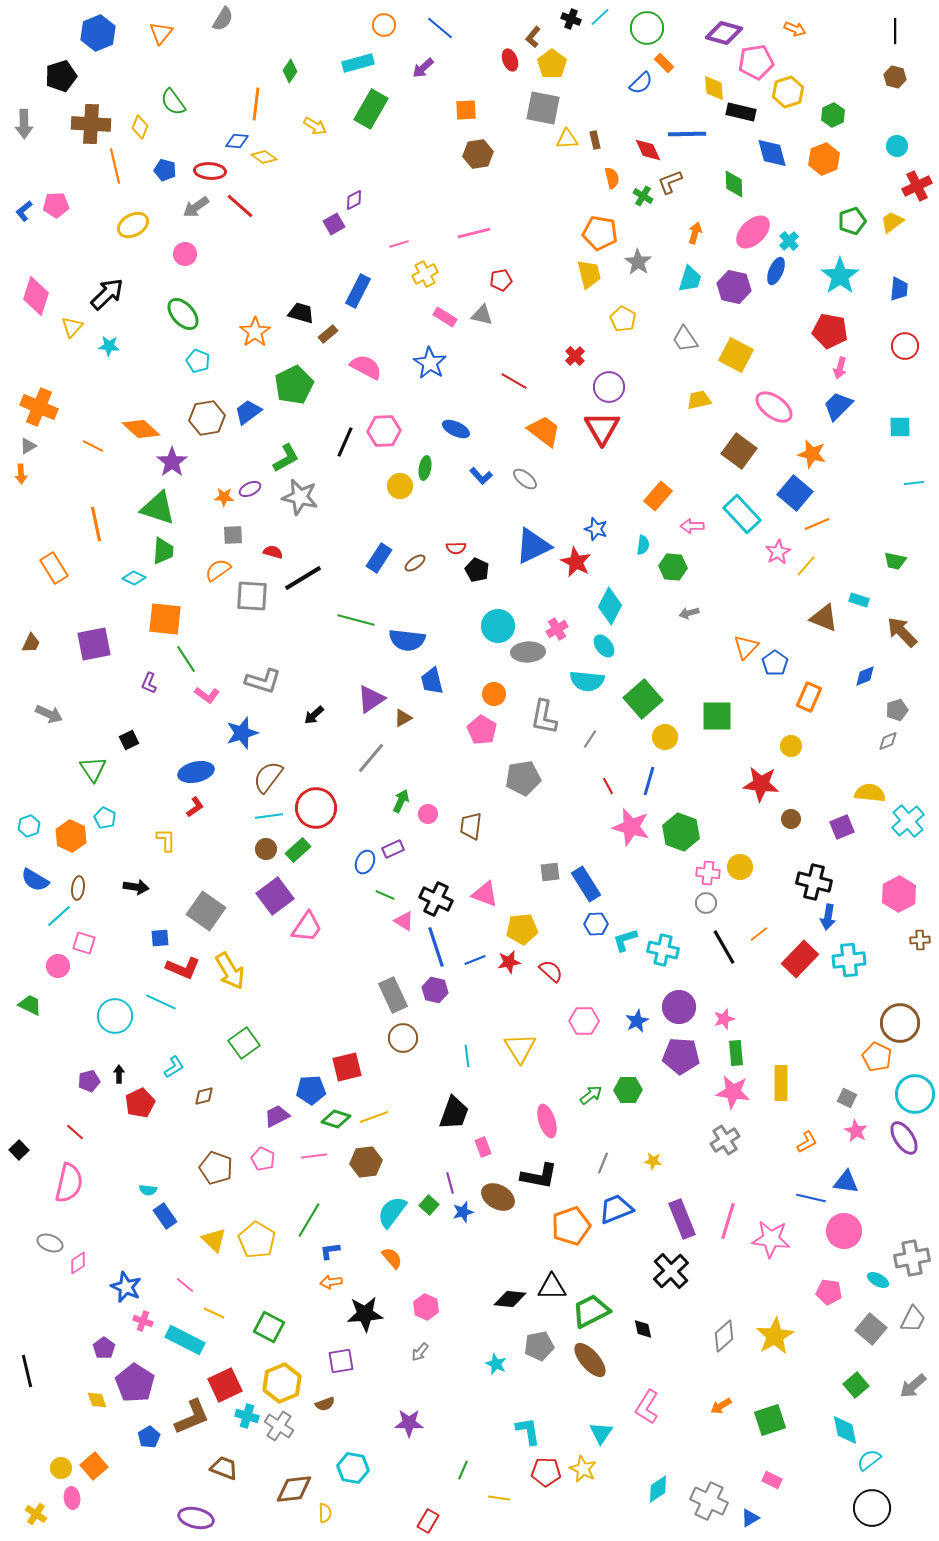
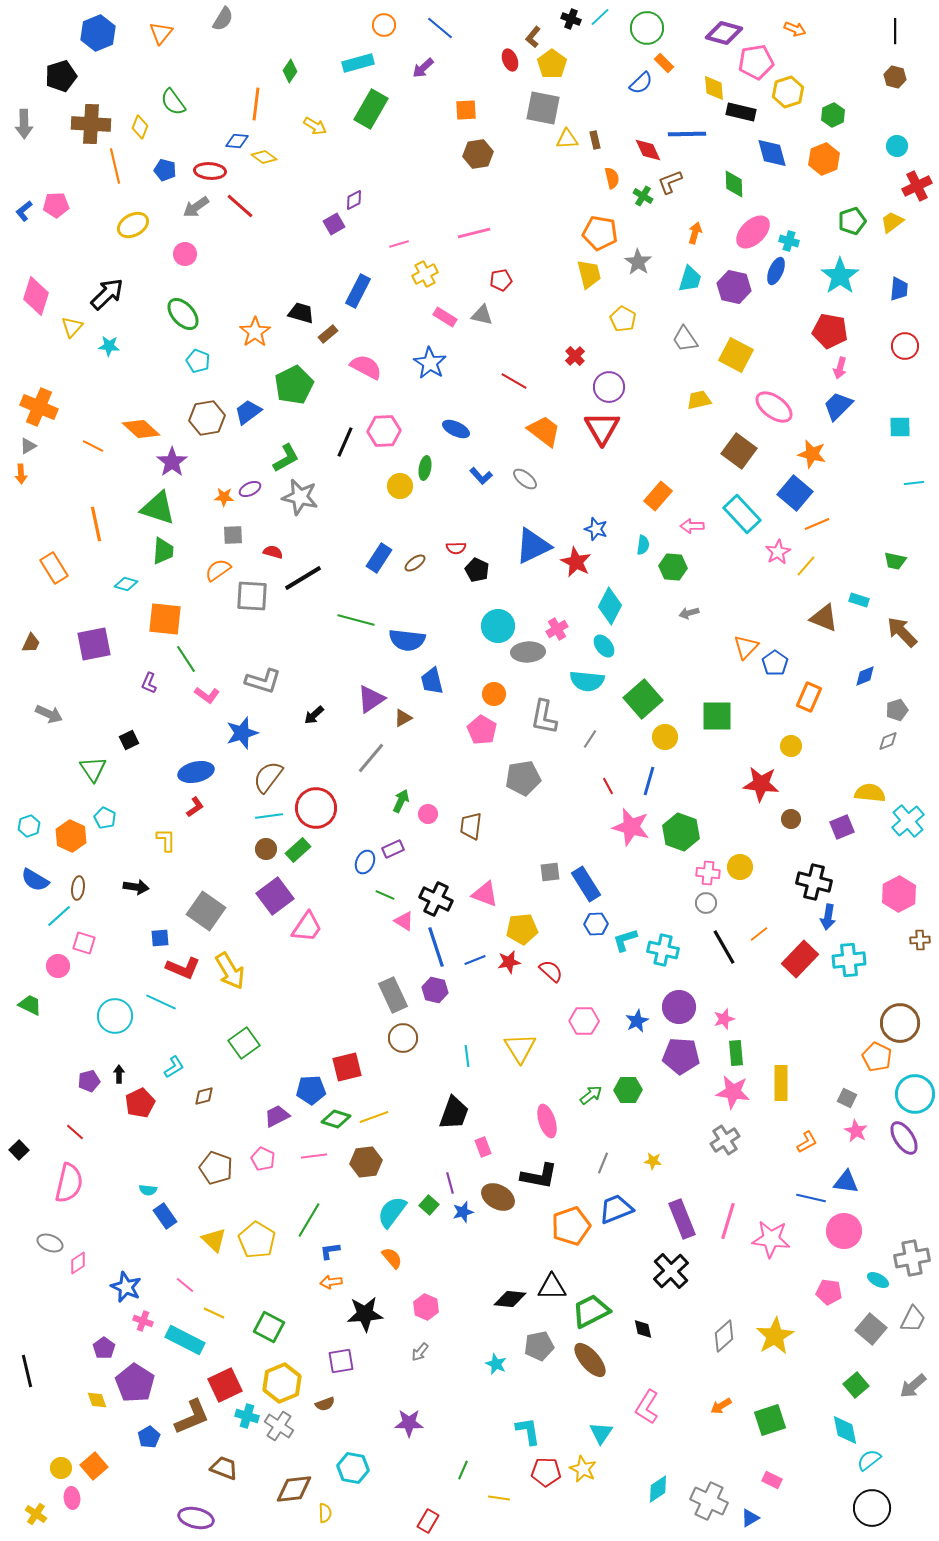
cyan cross at (789, 241): rotated 30 degrees counterclockwise
cyan diamond at (134, 578): moved 8 px left, 6 px down; rotated 10 degrees counterclockwise
